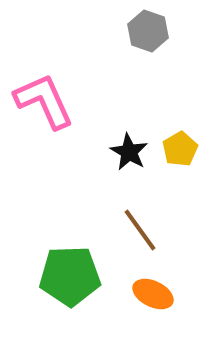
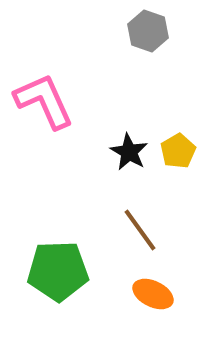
yellow pentagon: moved 2 px left, 2 px down
green pentagon: moved 12 px left, 5 px up
